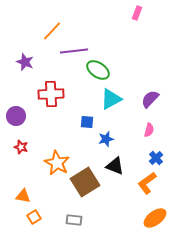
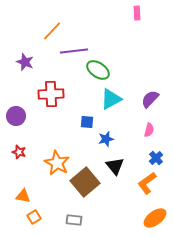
pink rectangle: rotated 24 degrees counterclockwise
red star: moved 2 px left, 5 px down
black triangle: rotated 30 degrees clockwise
brown square: rotated 8 degrees counterclockwise
